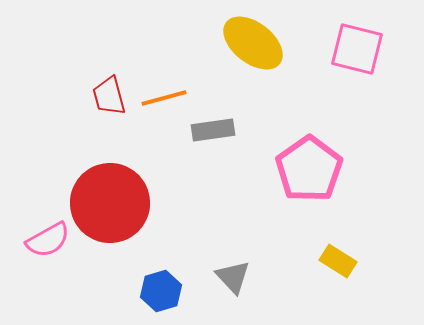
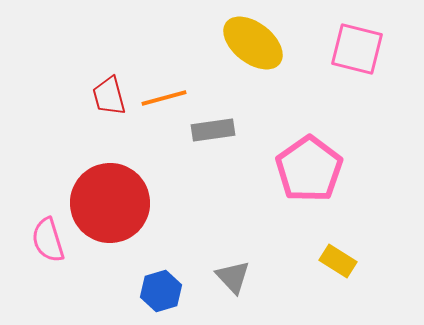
pink semicircle: rotated 102 degrees clockwise
